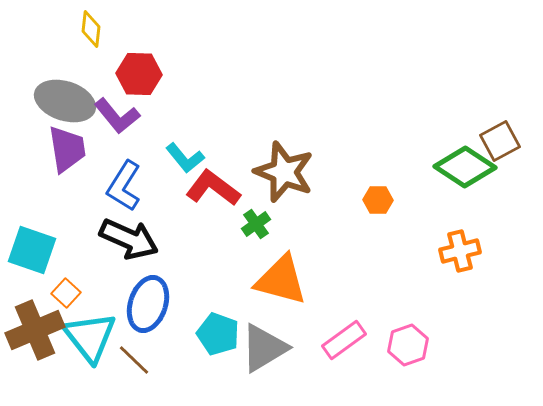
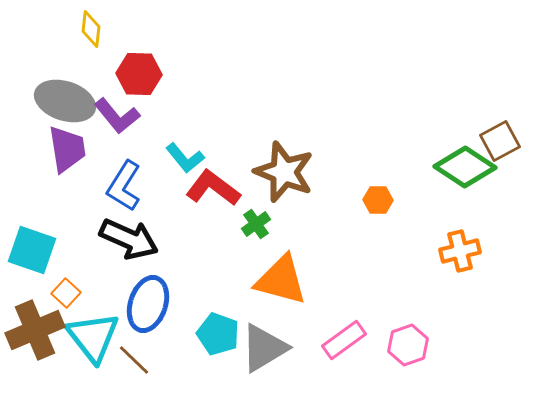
cyan triangle: moved 3 px right
